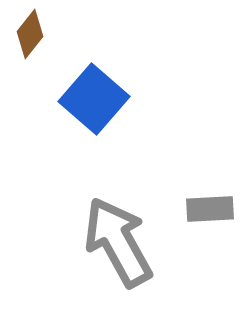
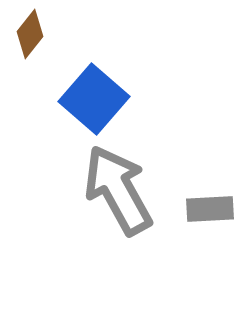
gray arrow: moved 52 px up
